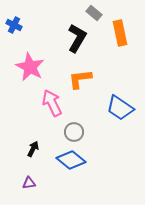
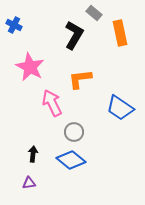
black L-shape: moved 3 px left, 3 px up
black arrow: moved 5 px down; rotated 21 degrees counterclockwise
